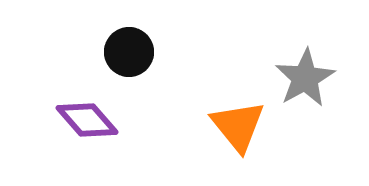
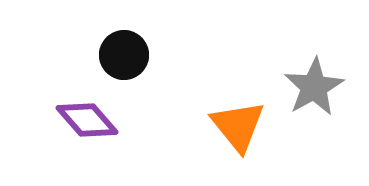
black circle: moved 5 px left, 3 px down
gray star: moved 9 px right, 9 px down
